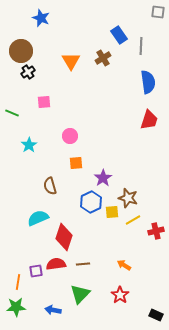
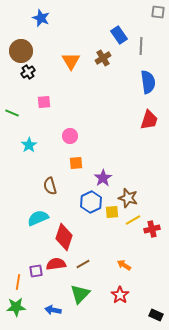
red cross: moved 4 px left, 2 px up
brown line: rotated 24 degrees counterclockwise
